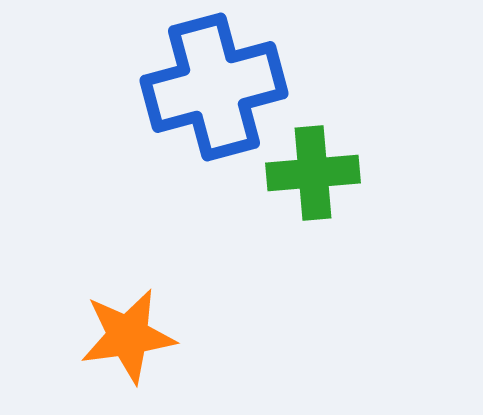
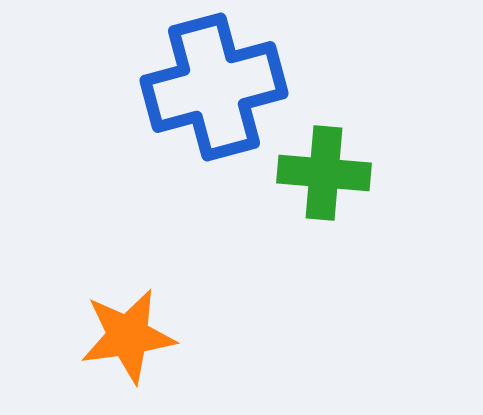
green cross: moved 11 px right; rotated 10 degrees clockwise
